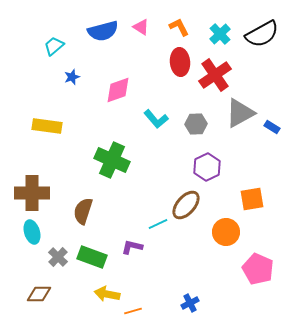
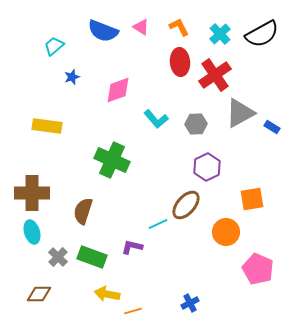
blue semicircle: rotated 36 degrees clockwise
